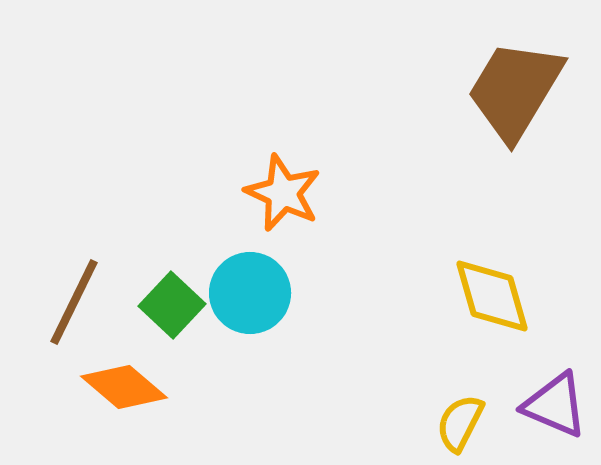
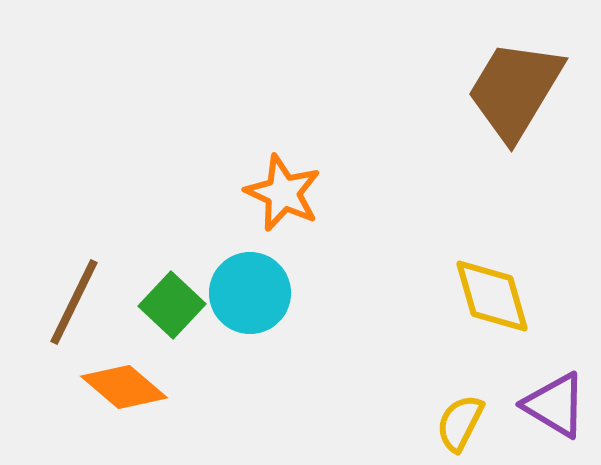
purple triangle: rotated 8 degrees clockwise
